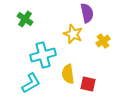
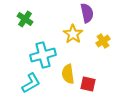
yellow star: rotated 12 degrees clockwise
